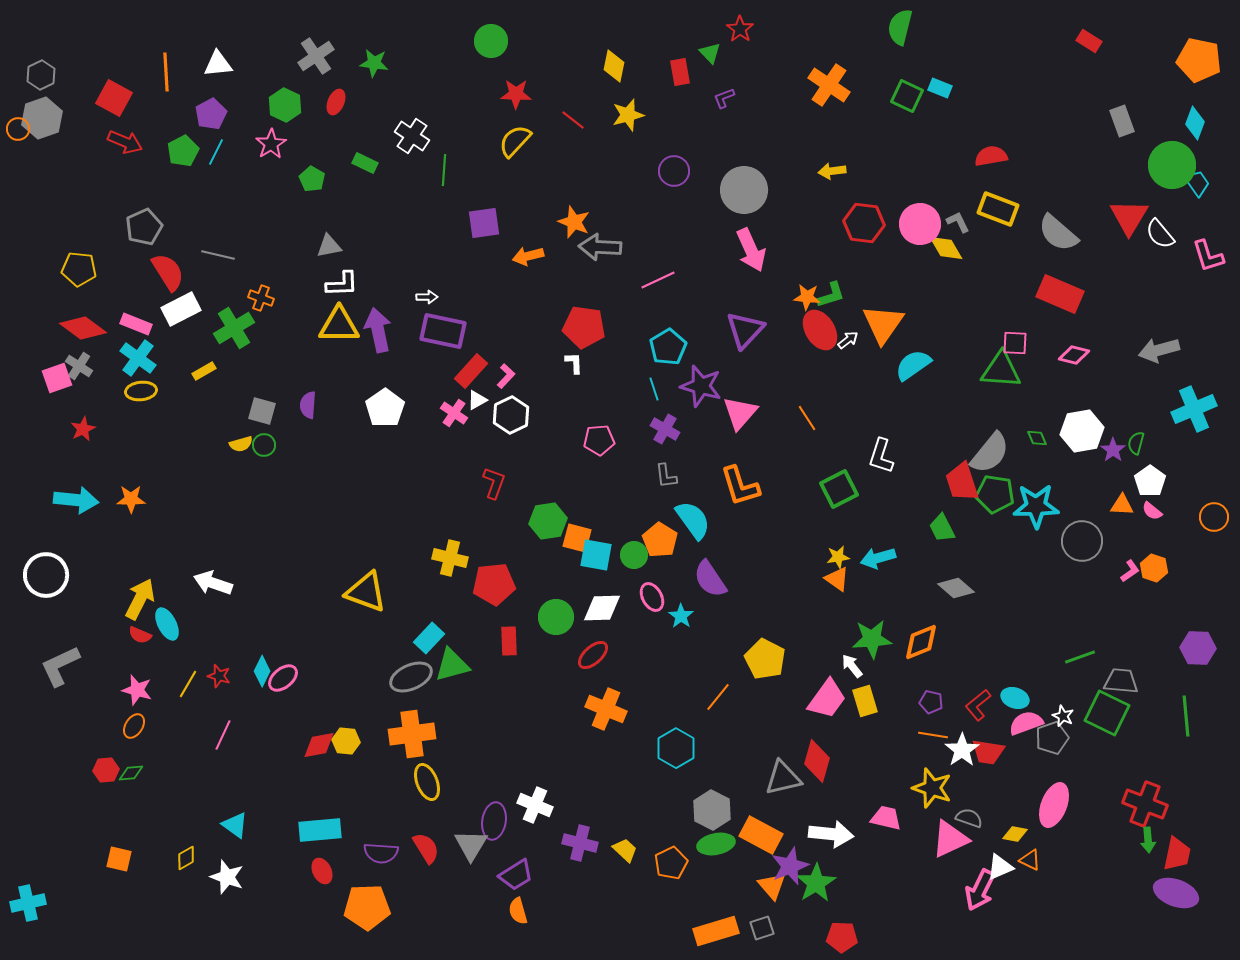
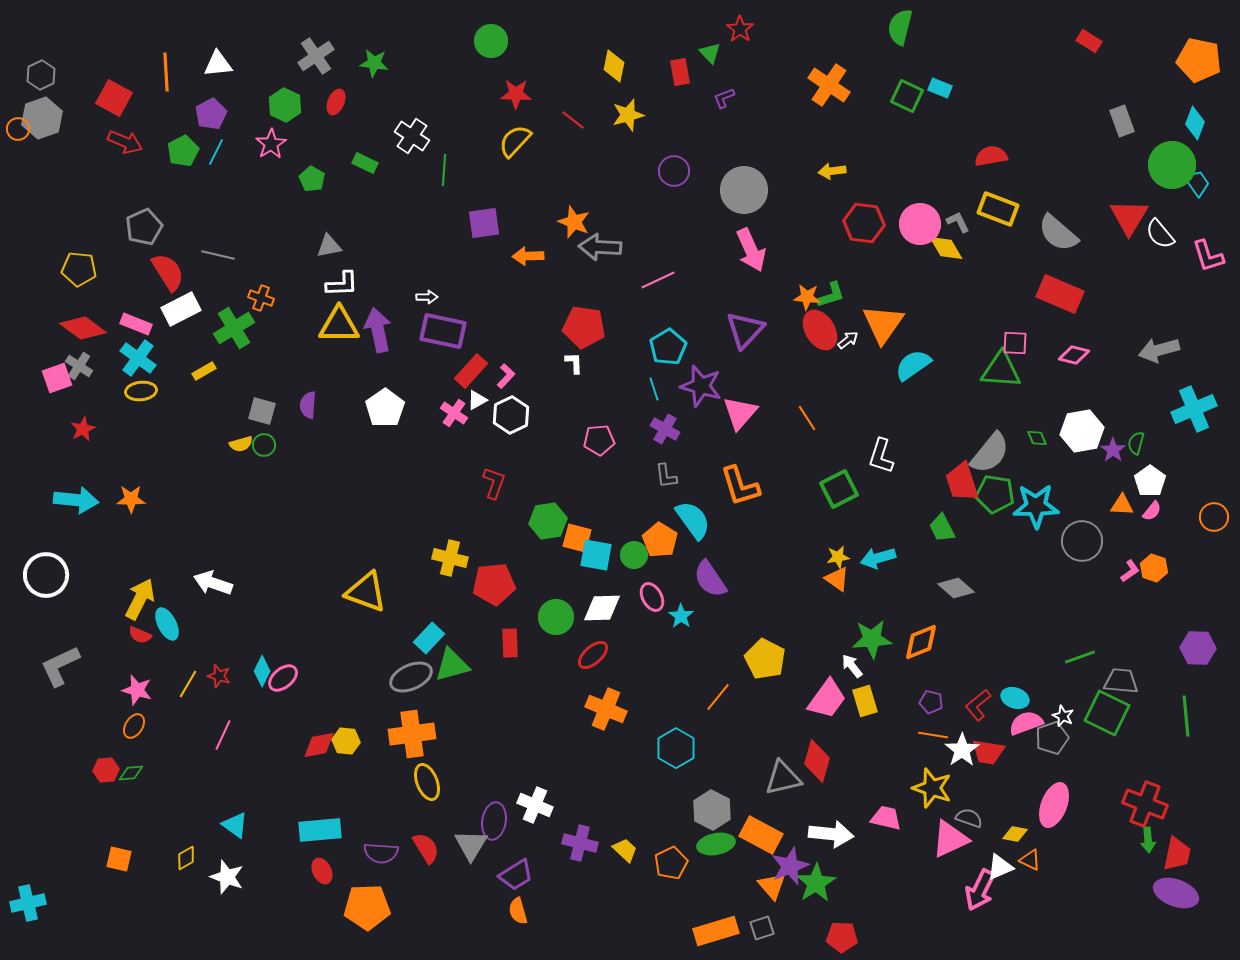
orange arrow at (528, 256): rotated 12 degrees clockwise
pink semicircle at (1152, 511): rotated 90 degrees counterclockwise
red rectangle at (509, 641): moved 1 px right, 2 px down
